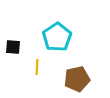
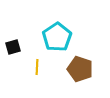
black square: rotated 21 degrees counterclockwise
brown pentagon: moved 3 px right, 10 px up; rotated 30 degrees clockwise
